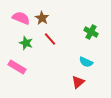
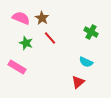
red line: moved 1 px up
